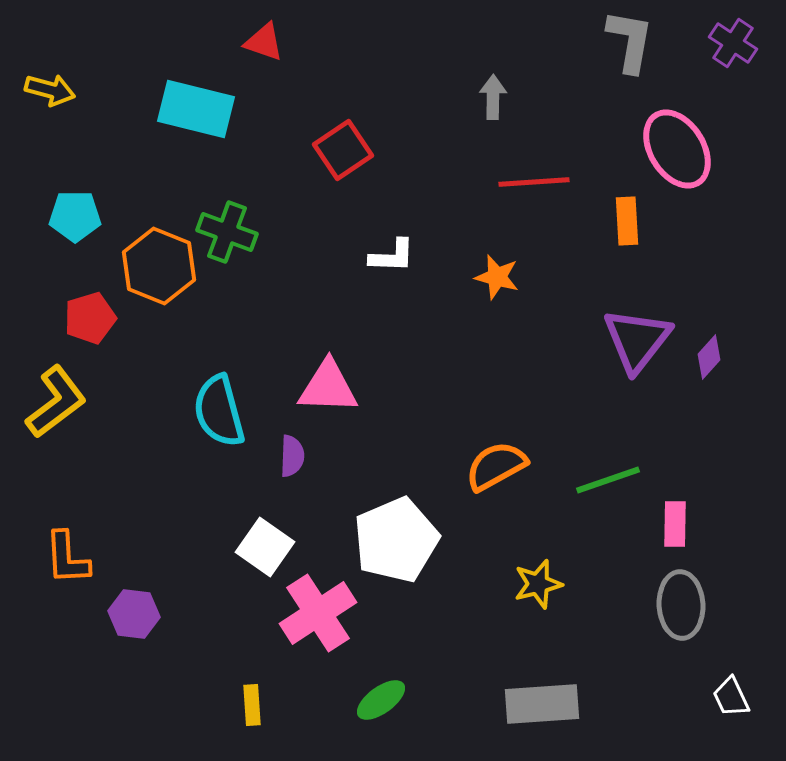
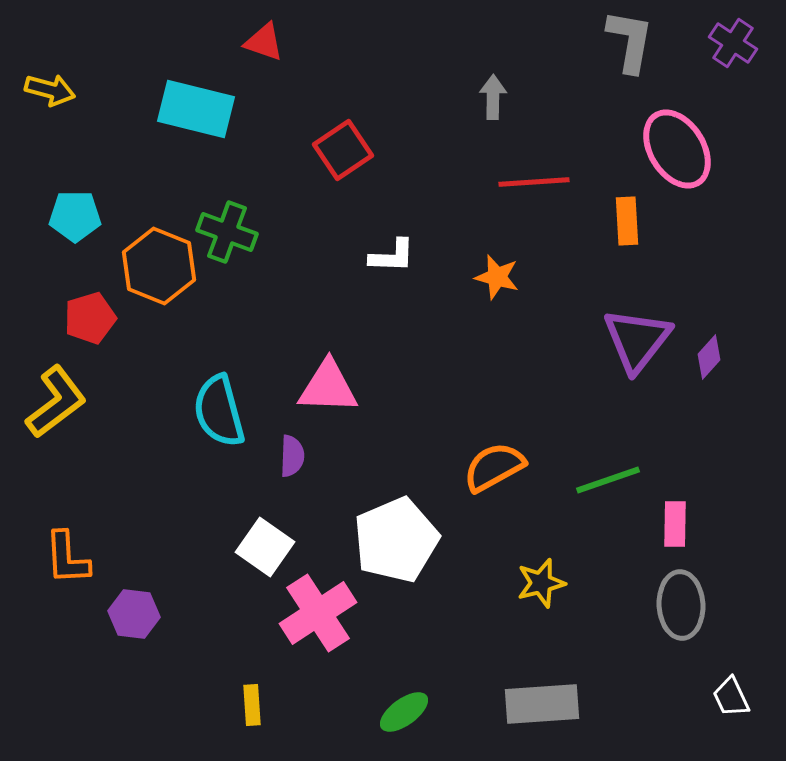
orange semicircle: moved 2 px left, 1 px down
yellow star: moved 3 px right, 1 px up
green ellipse: moved 23 px right, 12 px down
